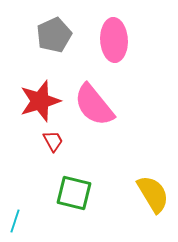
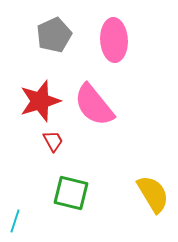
green square: moved 3 px left
